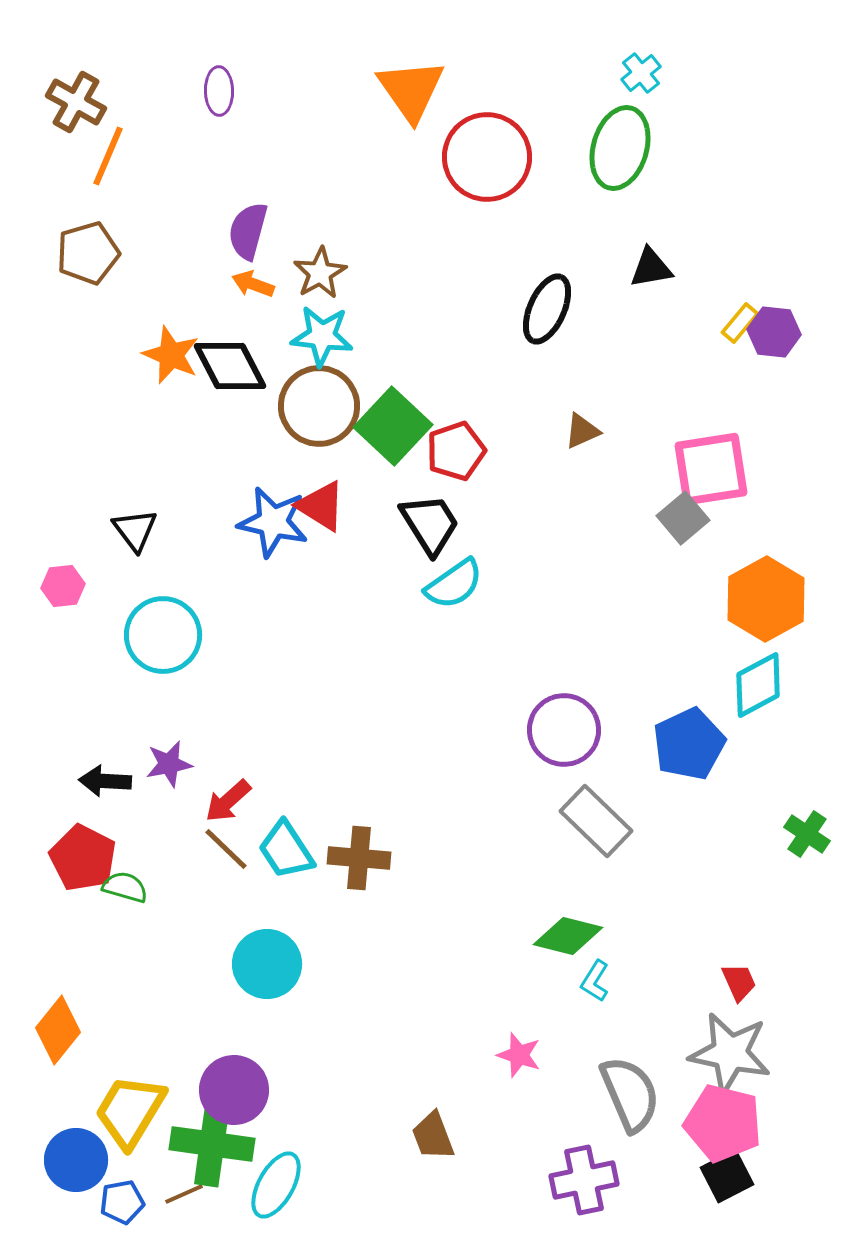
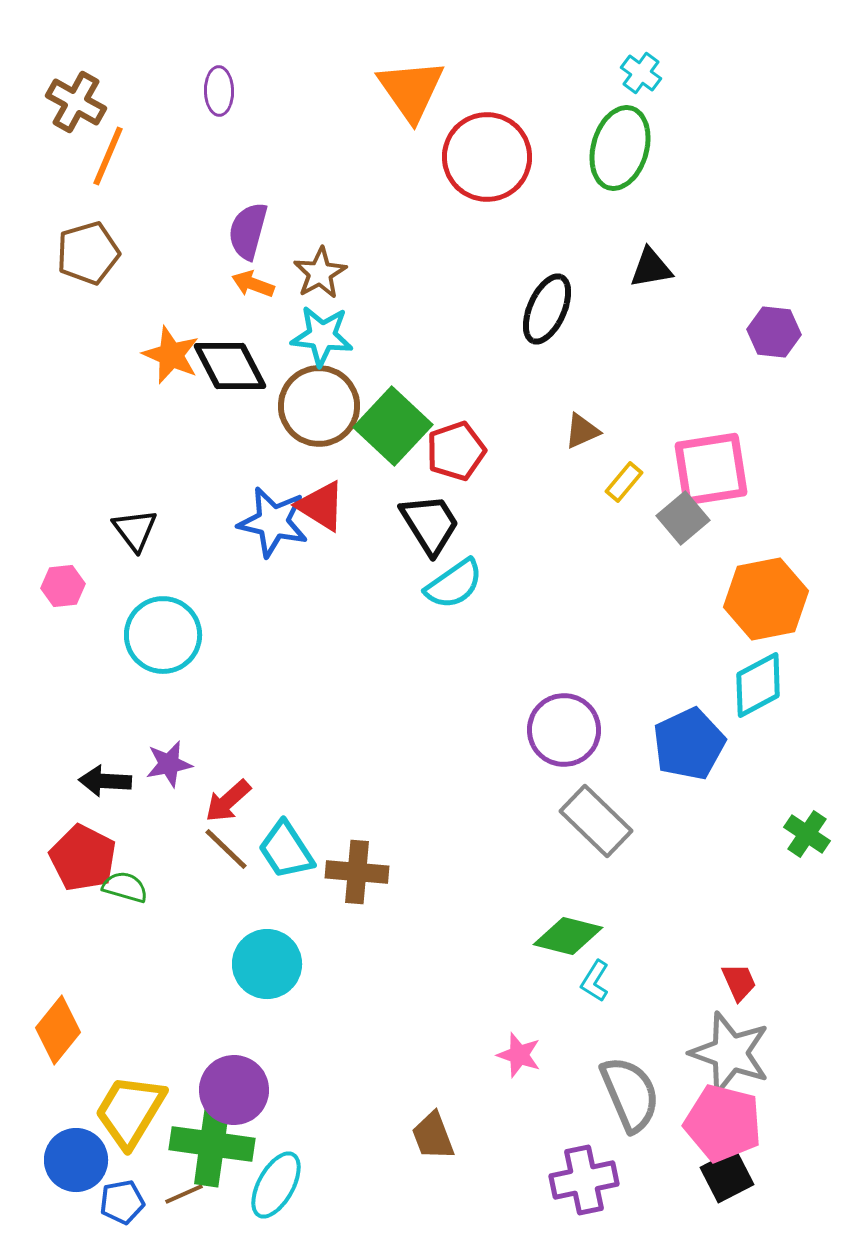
cyan cross at (641, 73): rotated 15 degrees counterclockwise
yellow rectangle at (740, 323): moved 116 px left, 159 px down
orange hexagon at (766, 599): rotated 18 degrees clockwise
brown cross at (359, 858): moved 2 px left, 14 px down
gray star at (730, 1053): rotated 8 degrees clockwise
